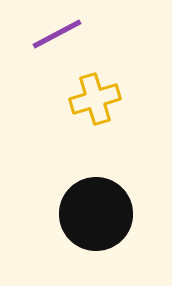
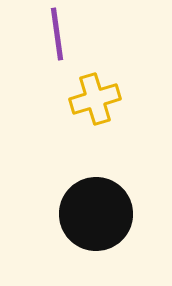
purple line: rotated 70 degrees counterclockwise
